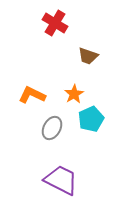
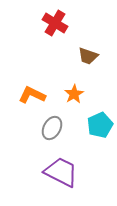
cyan pentagon: moved 9 px right, 6 px down
purple trapezoid: moved 8 px up
